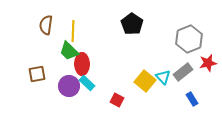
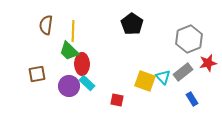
yellow square: rotated 20 degrees counterclockwise
red square: rotated 16 degrees counterclockwise
